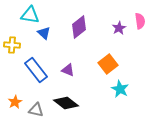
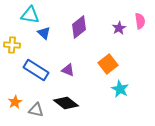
blue rectangle: rotated 20 degrees counterclockwise
